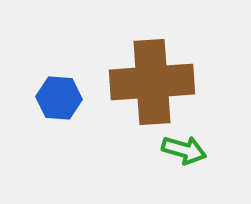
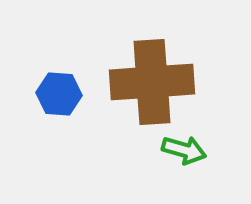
blue hexagon: moved 4 px up
